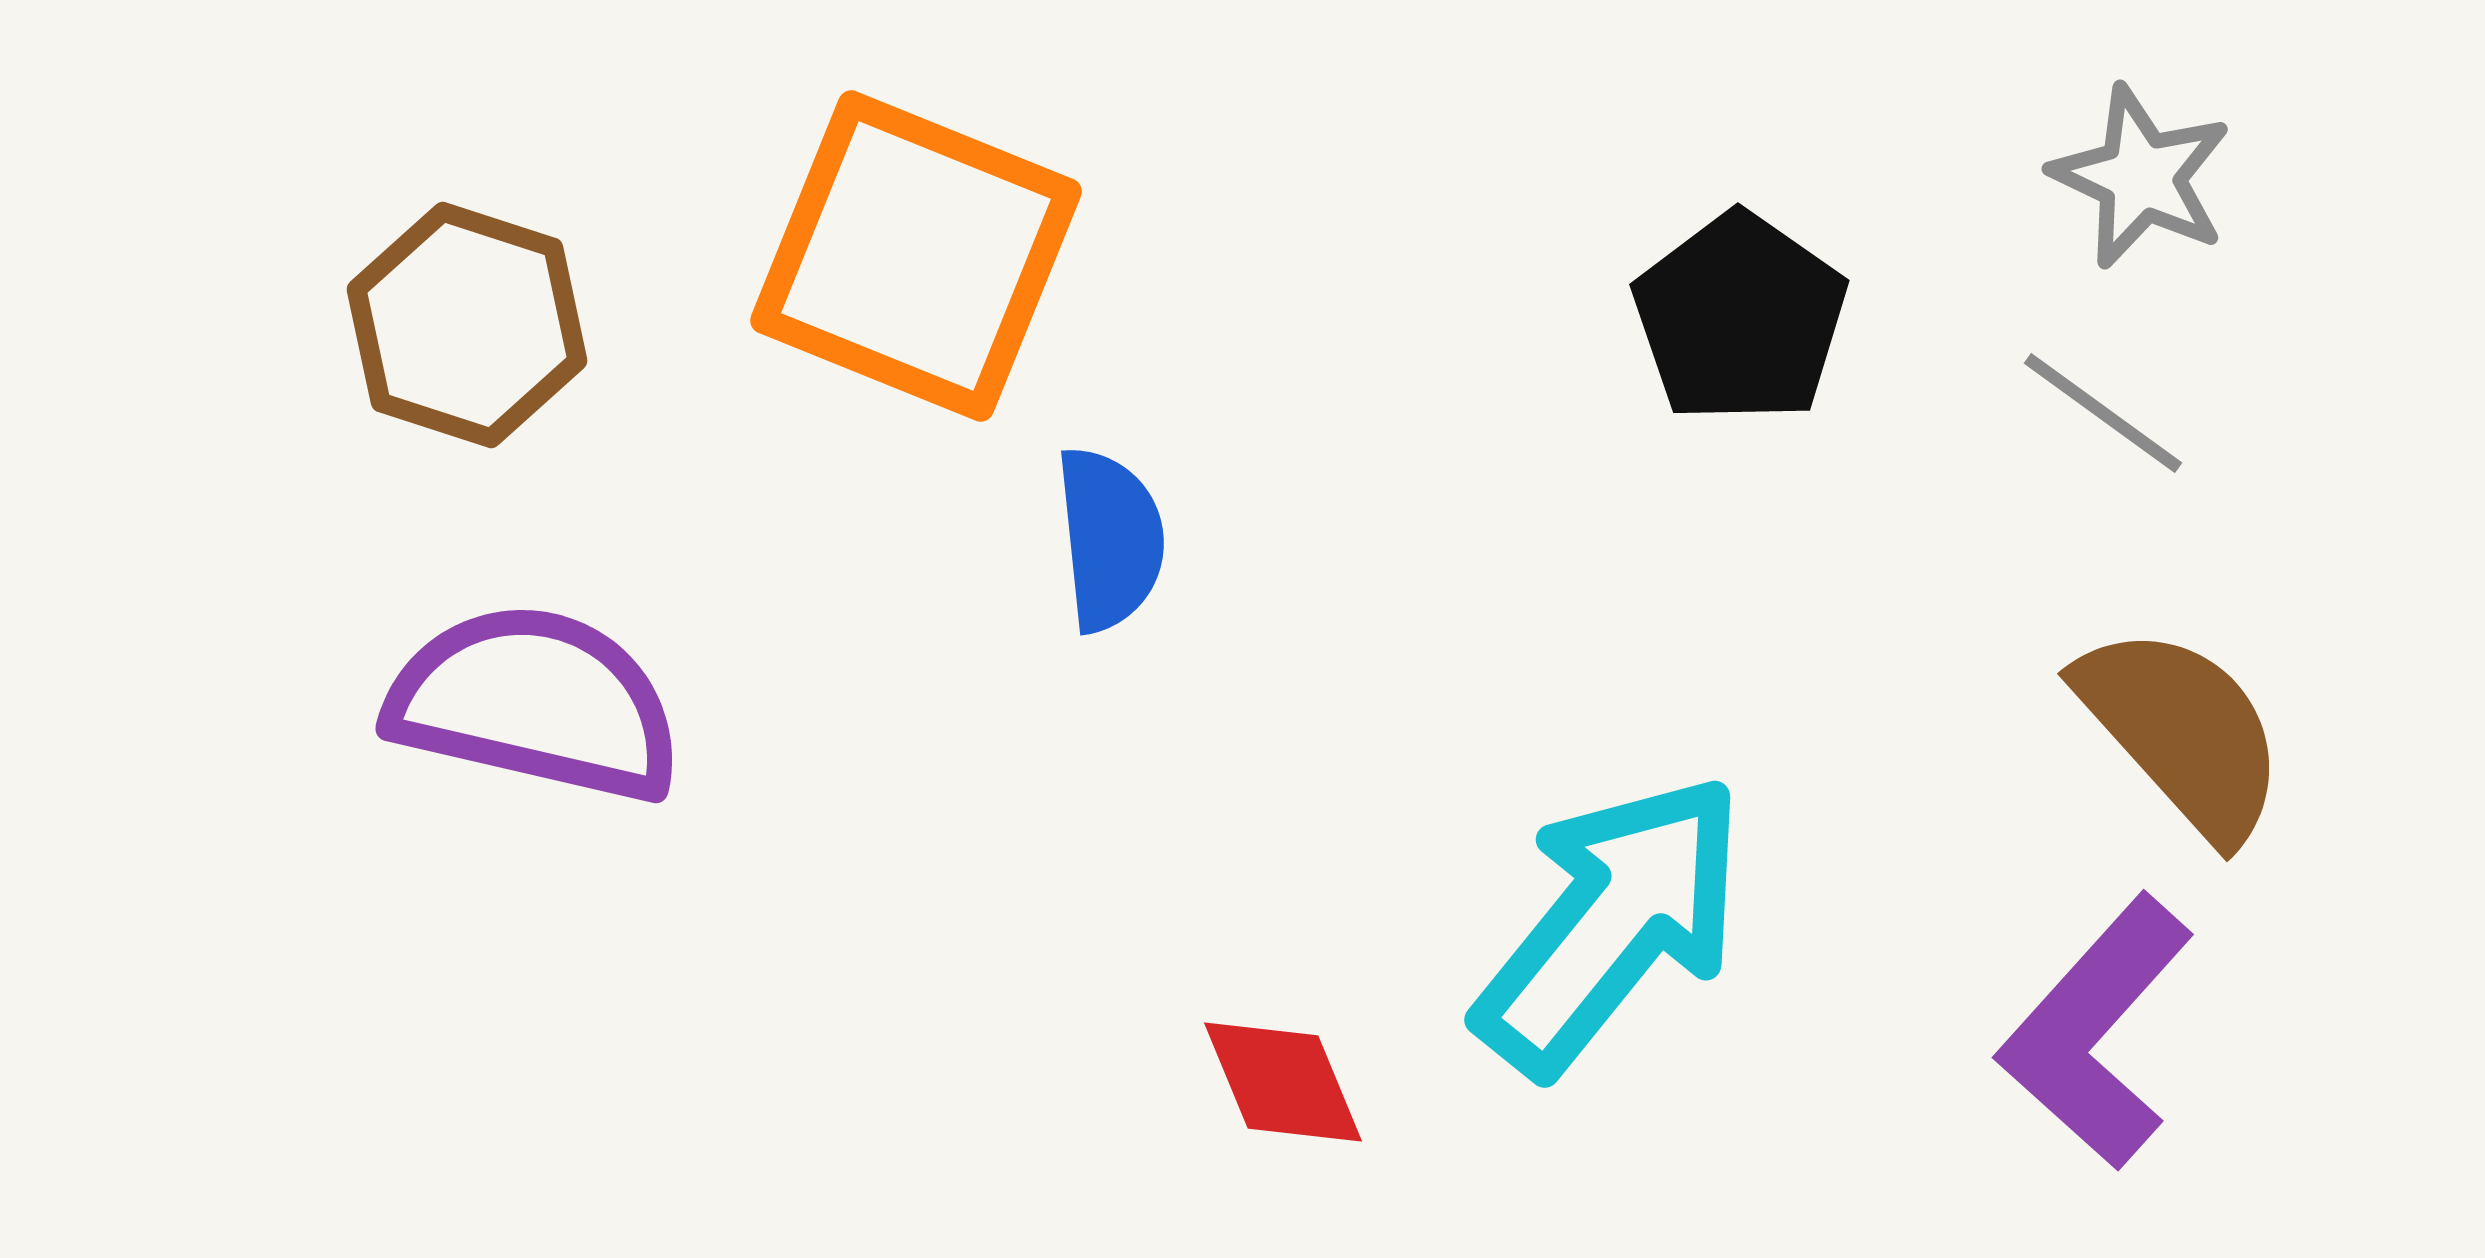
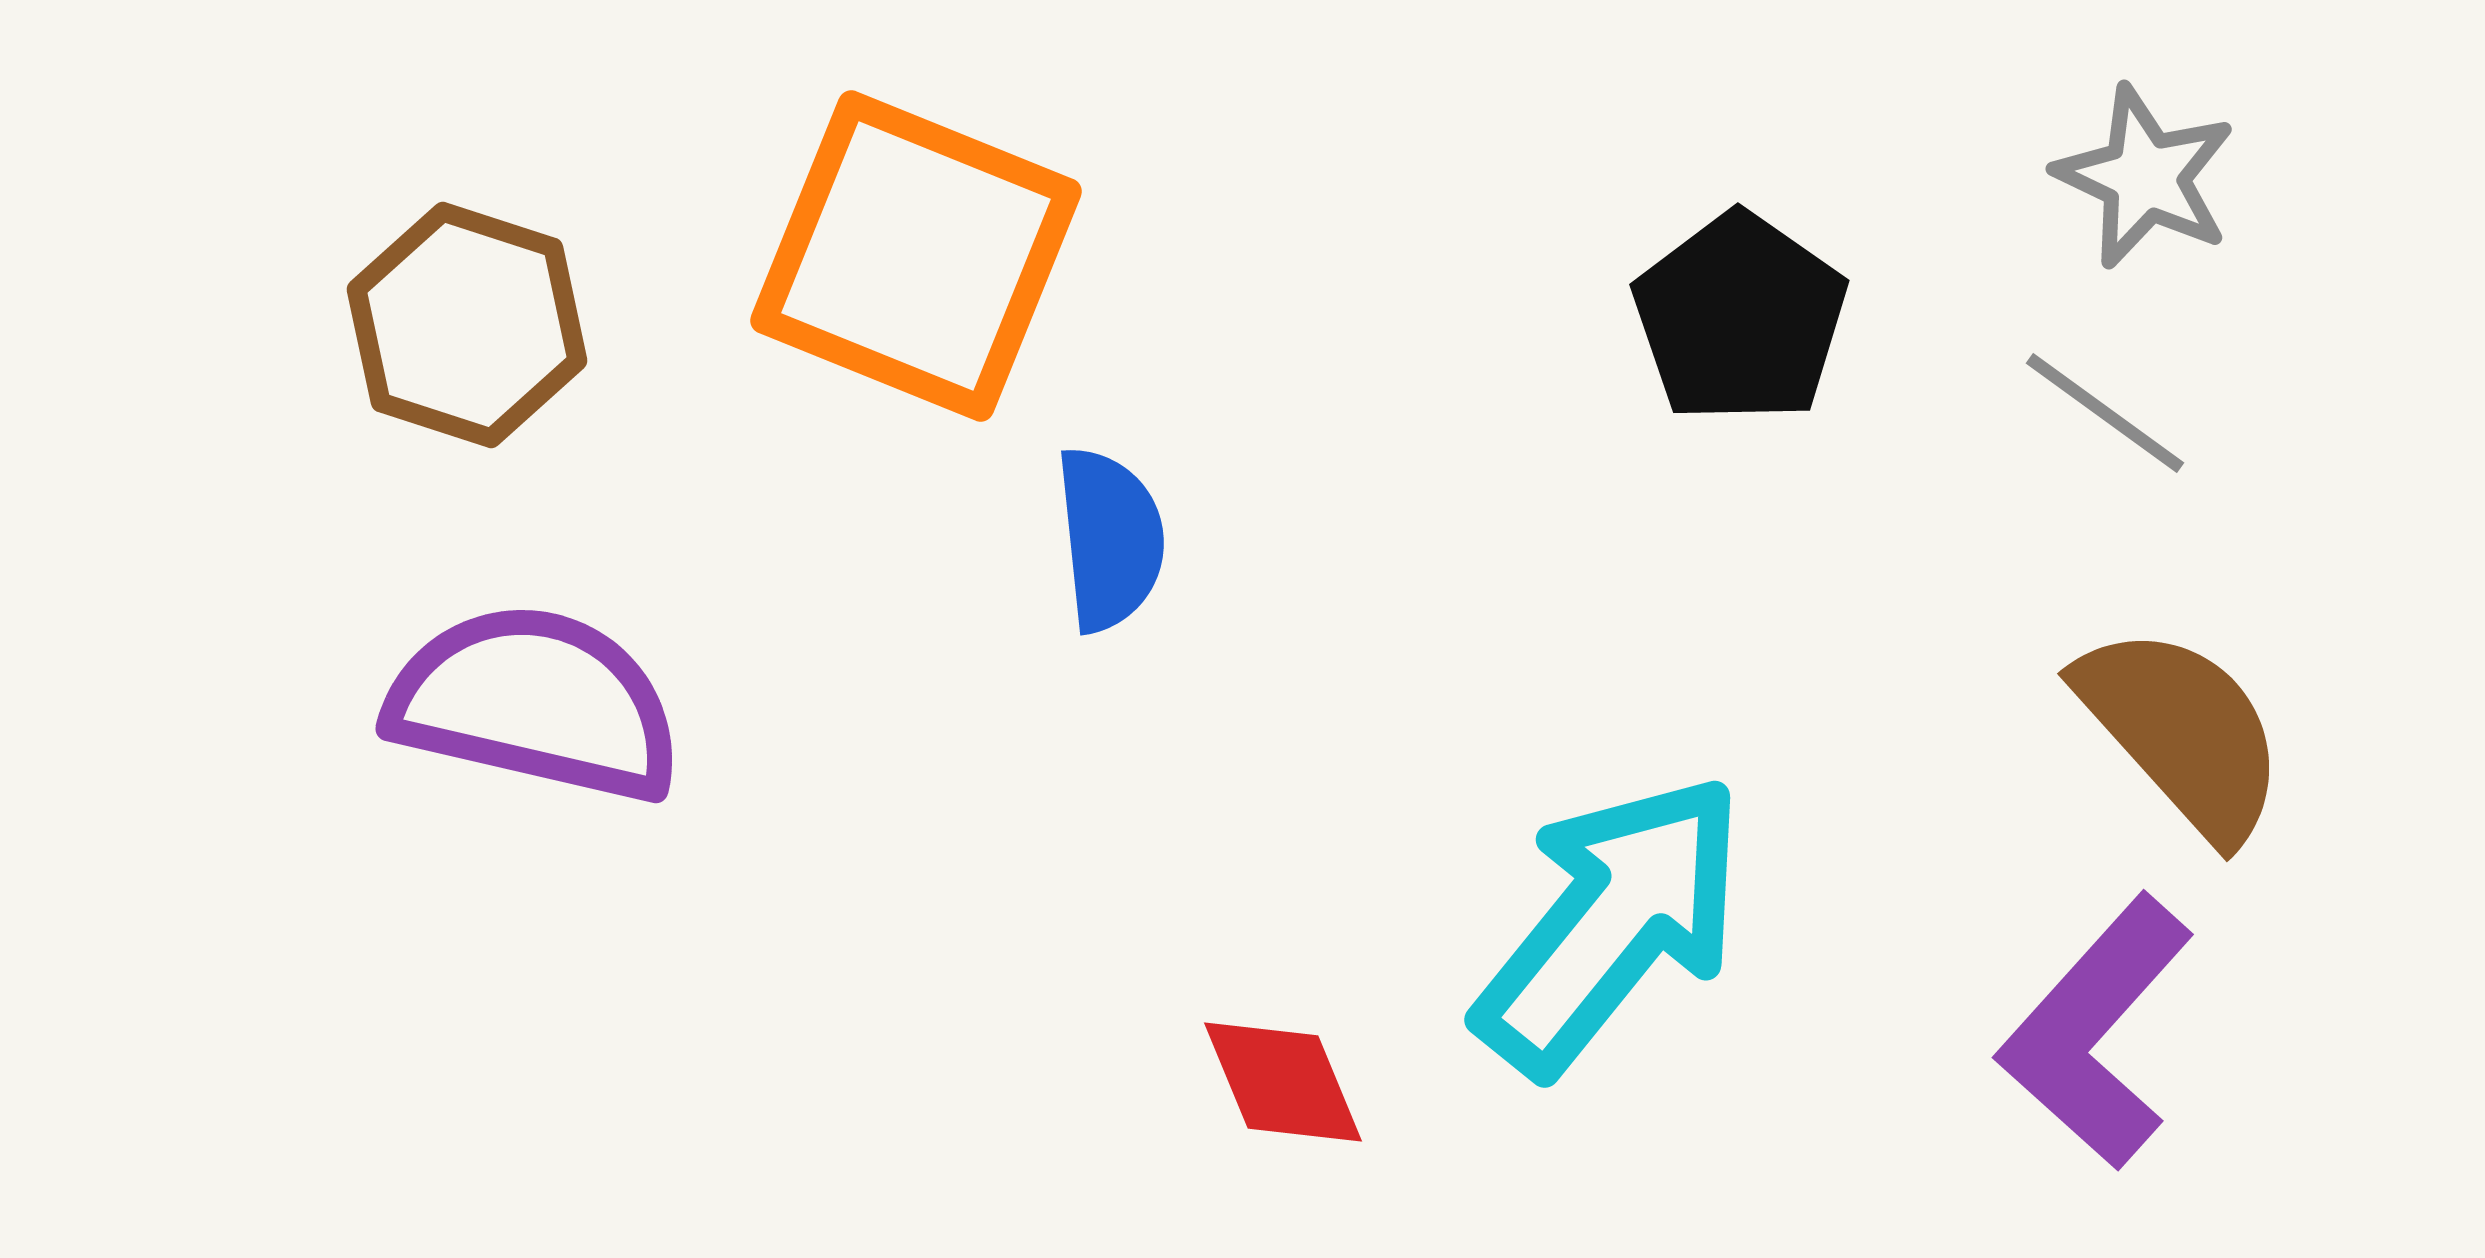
gray star: moved 4 px right
gray line: moved 2 px right
